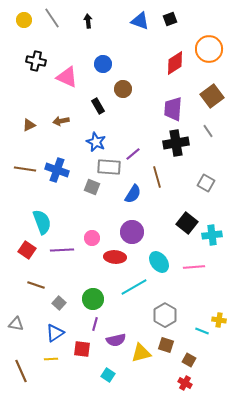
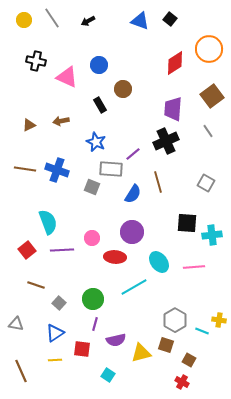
black square at (170, 19): rotated 32 degrees counterclockwise
black arrow at (88, 21): rotated 112 degrees counterclockwise
blue circle at (103, 64): moved 4 px left, 1 px down
black rectangle at (98, 106): moved 2 px right, 1 px up
black cross at (176, 143): moved 10 px left, 2 px up; rotated 15 degrees counterclockwise
gray rectangle at (109, 167): moved 2 px right, 2 px down
brown line at (157, 177): moved 1 px right, 5 px down
cyan semicircle at (42, 222): moved 6 px right
black square at (187, 223): rotated 35 degrees counterclockwise
red square at (27, 250): rotated 18 degrees clockwise
gray hexagon at (165, 315): moved 10 px right, 5 px down
yellow line at (51, 359): moved 4 px right, 1 px down
red cross at (185, 383): moved 3 px left, 1 px up
